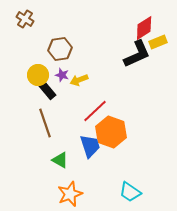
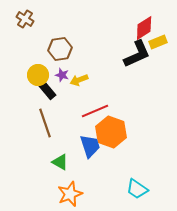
red line: rotated 20 degrees clockwise
green triangle: moved 2 px down
cyan trapezoid: moved 7 px right, 3 px up
